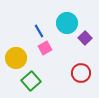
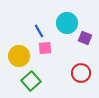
purple square: rotated 24 degrees counterclockwise
pink square: rotated 24 degrees clockwise
yellow circle: moved 3 px right, 2 px up
